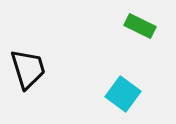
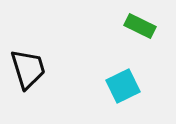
cyan square: moved 8 px up; rotated 28 degrees clockwise
